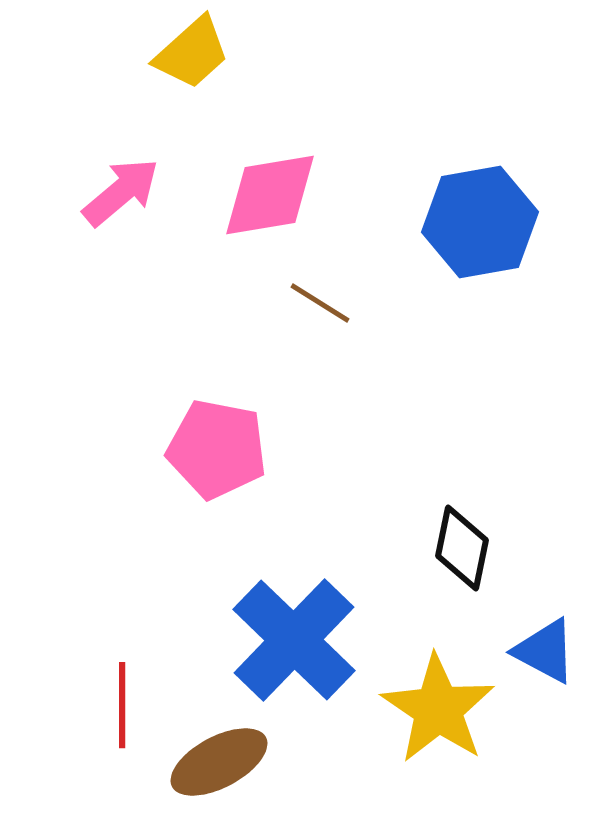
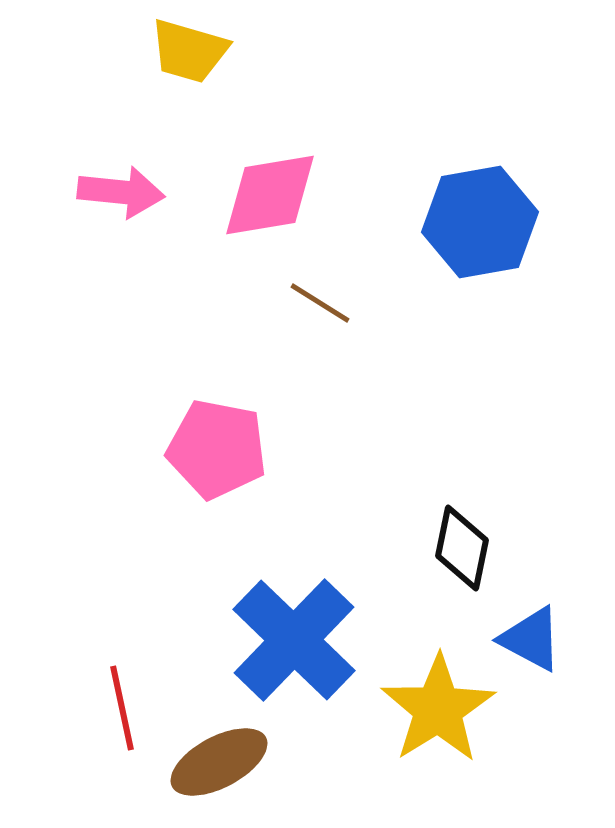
yellow trapezoid: moved 3 px left, 2 px up; rotated 58 degrees clockwise
pink arrow: rotated 46 degrees clockwise
blue triangle: moved 14 px left, 12 px up
red line: moved 3 px down; rotated 12 degrees counterclockwise
yellow star: rotated 6 degrees clockwise
